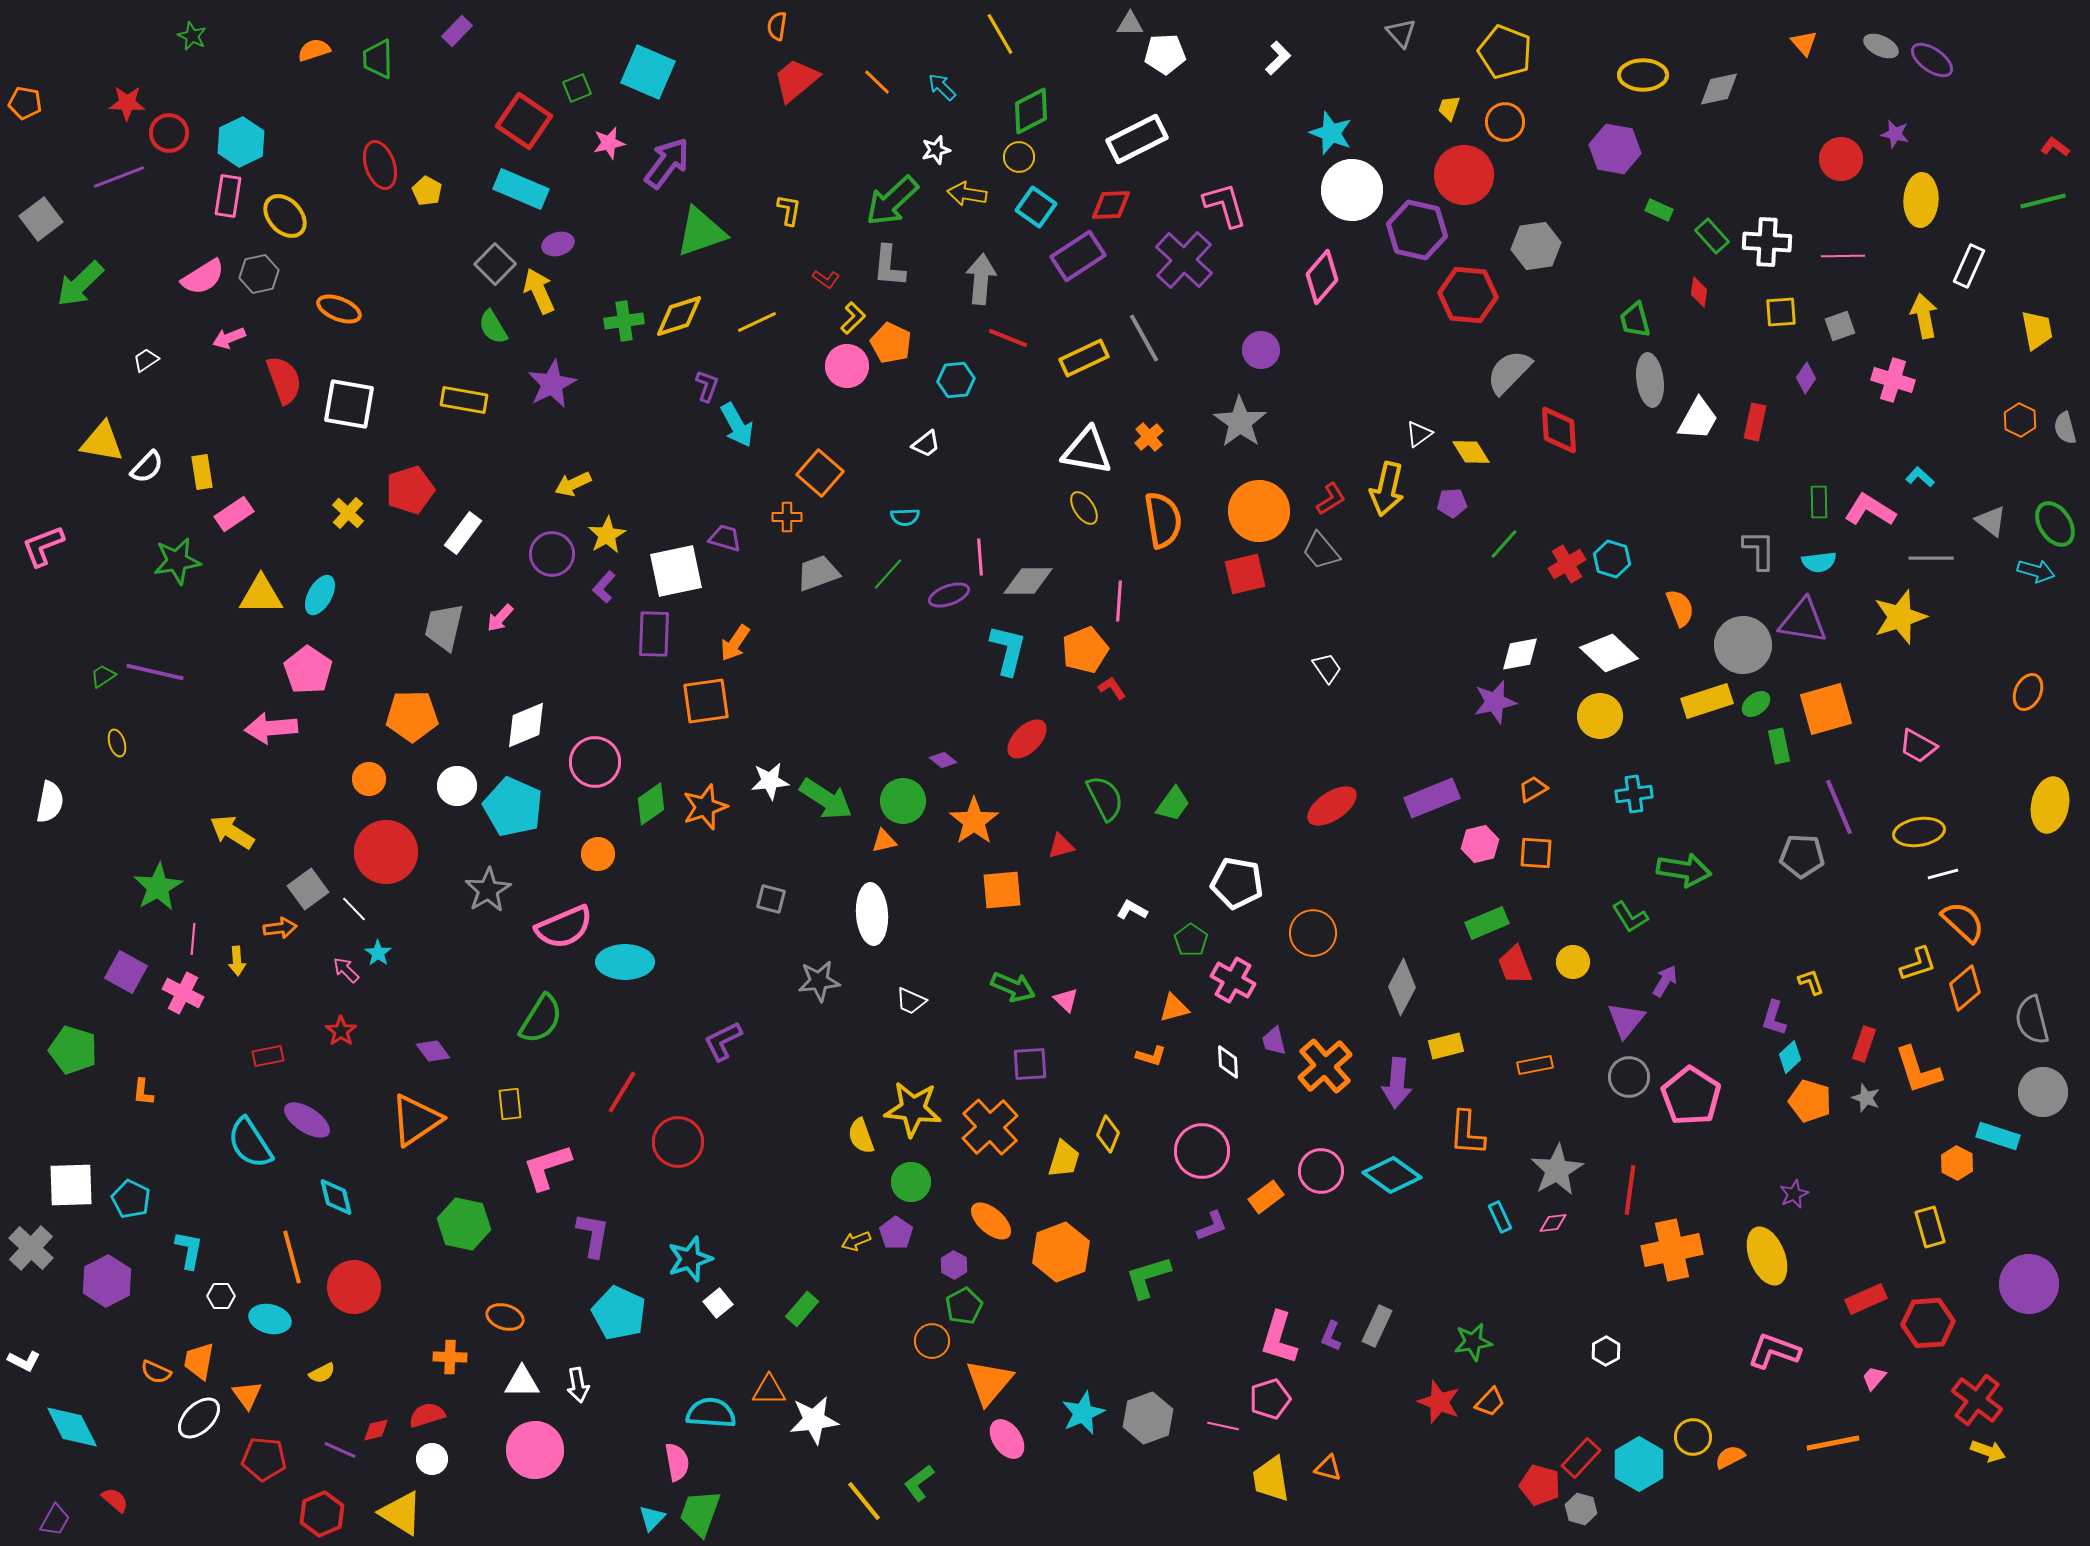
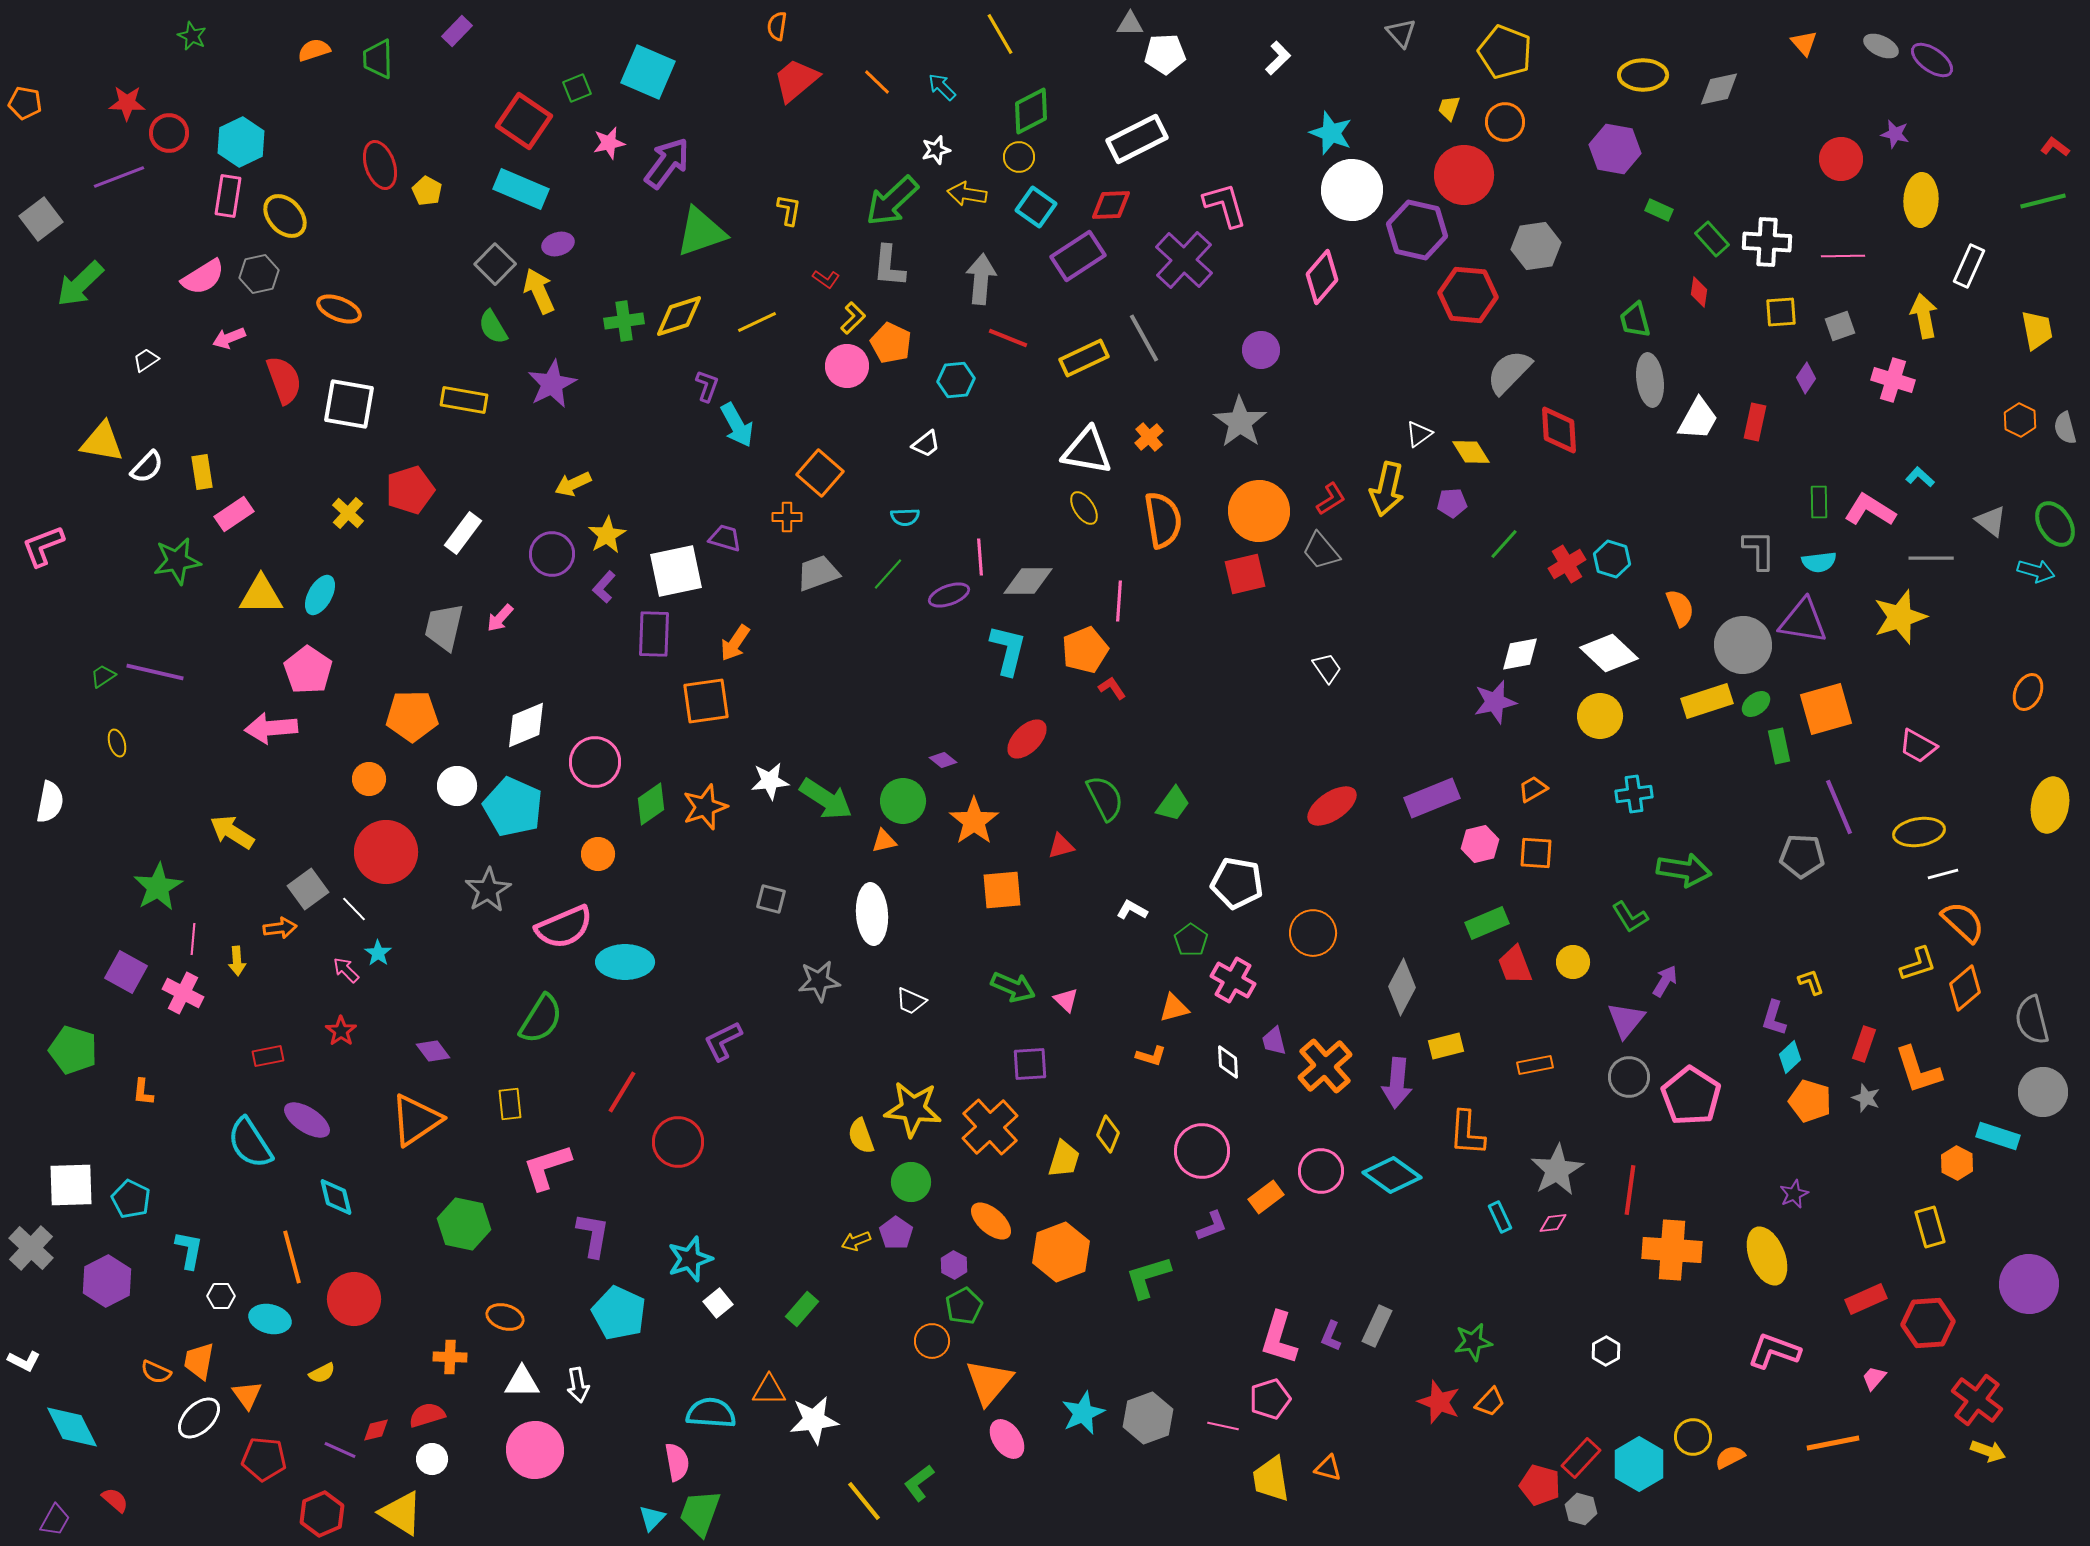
green rectangle at (1712, 236): moved 3 px down
orange cross at (1672, 1250): rotated 16 degrees clockwise
red circle at (354, 1287): moved 12 px down
